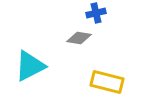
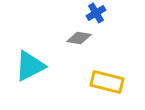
blue cross: rotated 18 degrees counterclockwise
